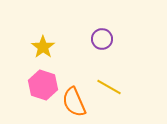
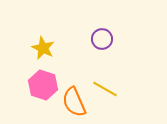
yellow star: moved 1 px down; rotated 10 degrees counterclockwise
yellow line: moved 4 px left, 2 px down
